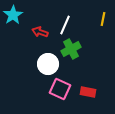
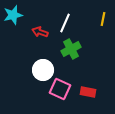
cyan star: rotated 18 degrees clockwise
white line: moved 2 px up
white circle: moved 5 px left, 6 px down
